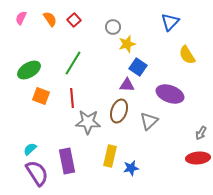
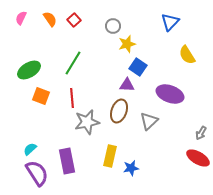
gray circle: moved 1 px up
gray star: moved 1 px left; rotated 15 degrees counterclockwise
red ellipse: rotated 35 degrees clockwise
